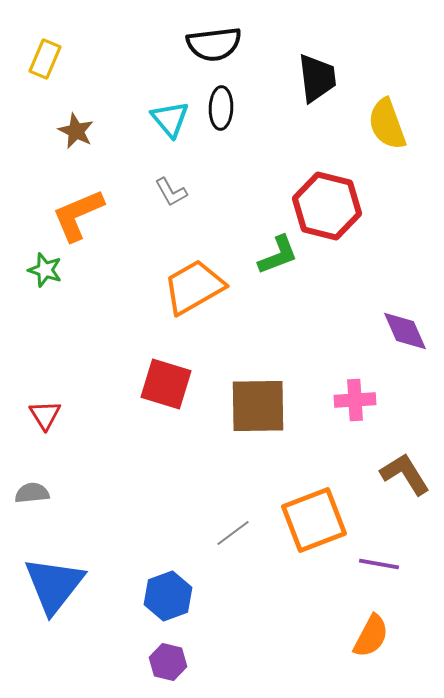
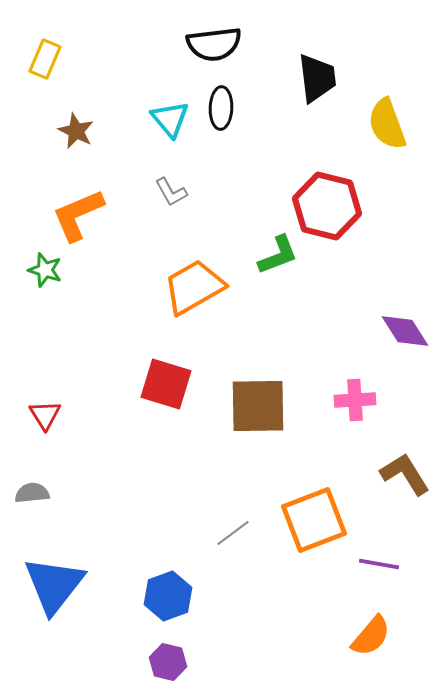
purple diamond: rotated 9 degrees counterclockwise
orange semicircle: rotated 12 degrees clockwise
